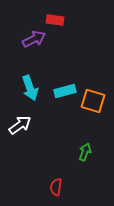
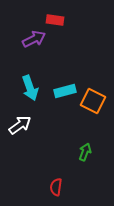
orange square: rotated 10 degrees clockwise
